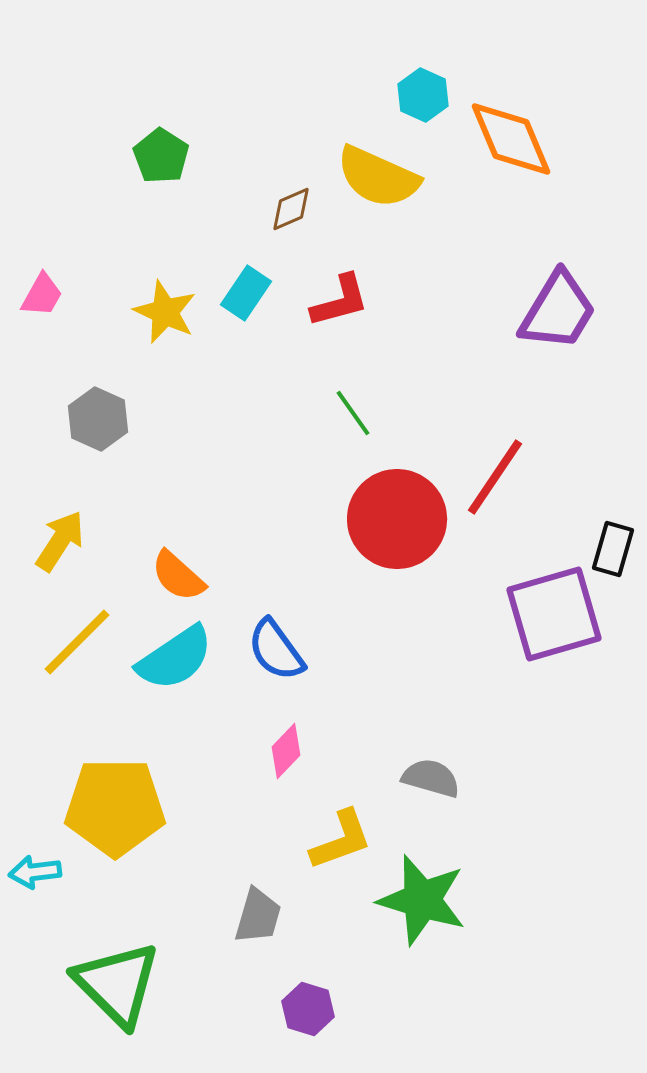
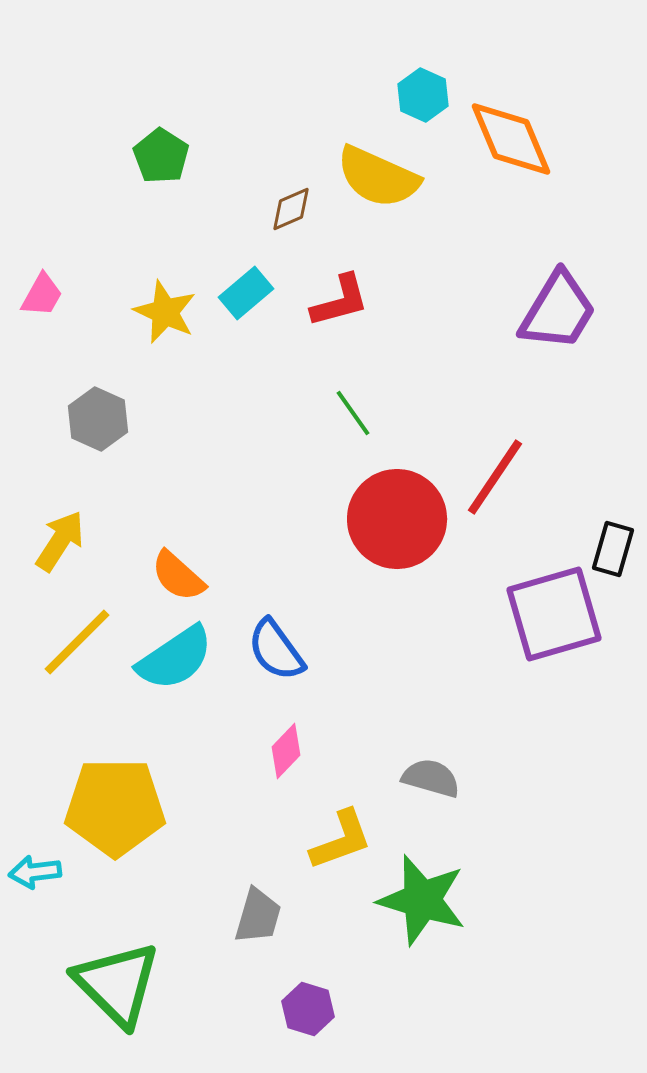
cyan rectangle: rotated 16 degrees clockwise
